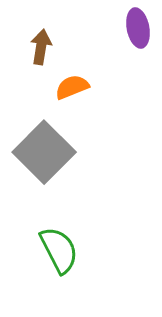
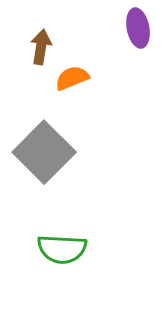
orange semicircle: moved 9 px up
green semicircle: moved 3 px right, 1 px up; rotated 120 degrees clockwise
